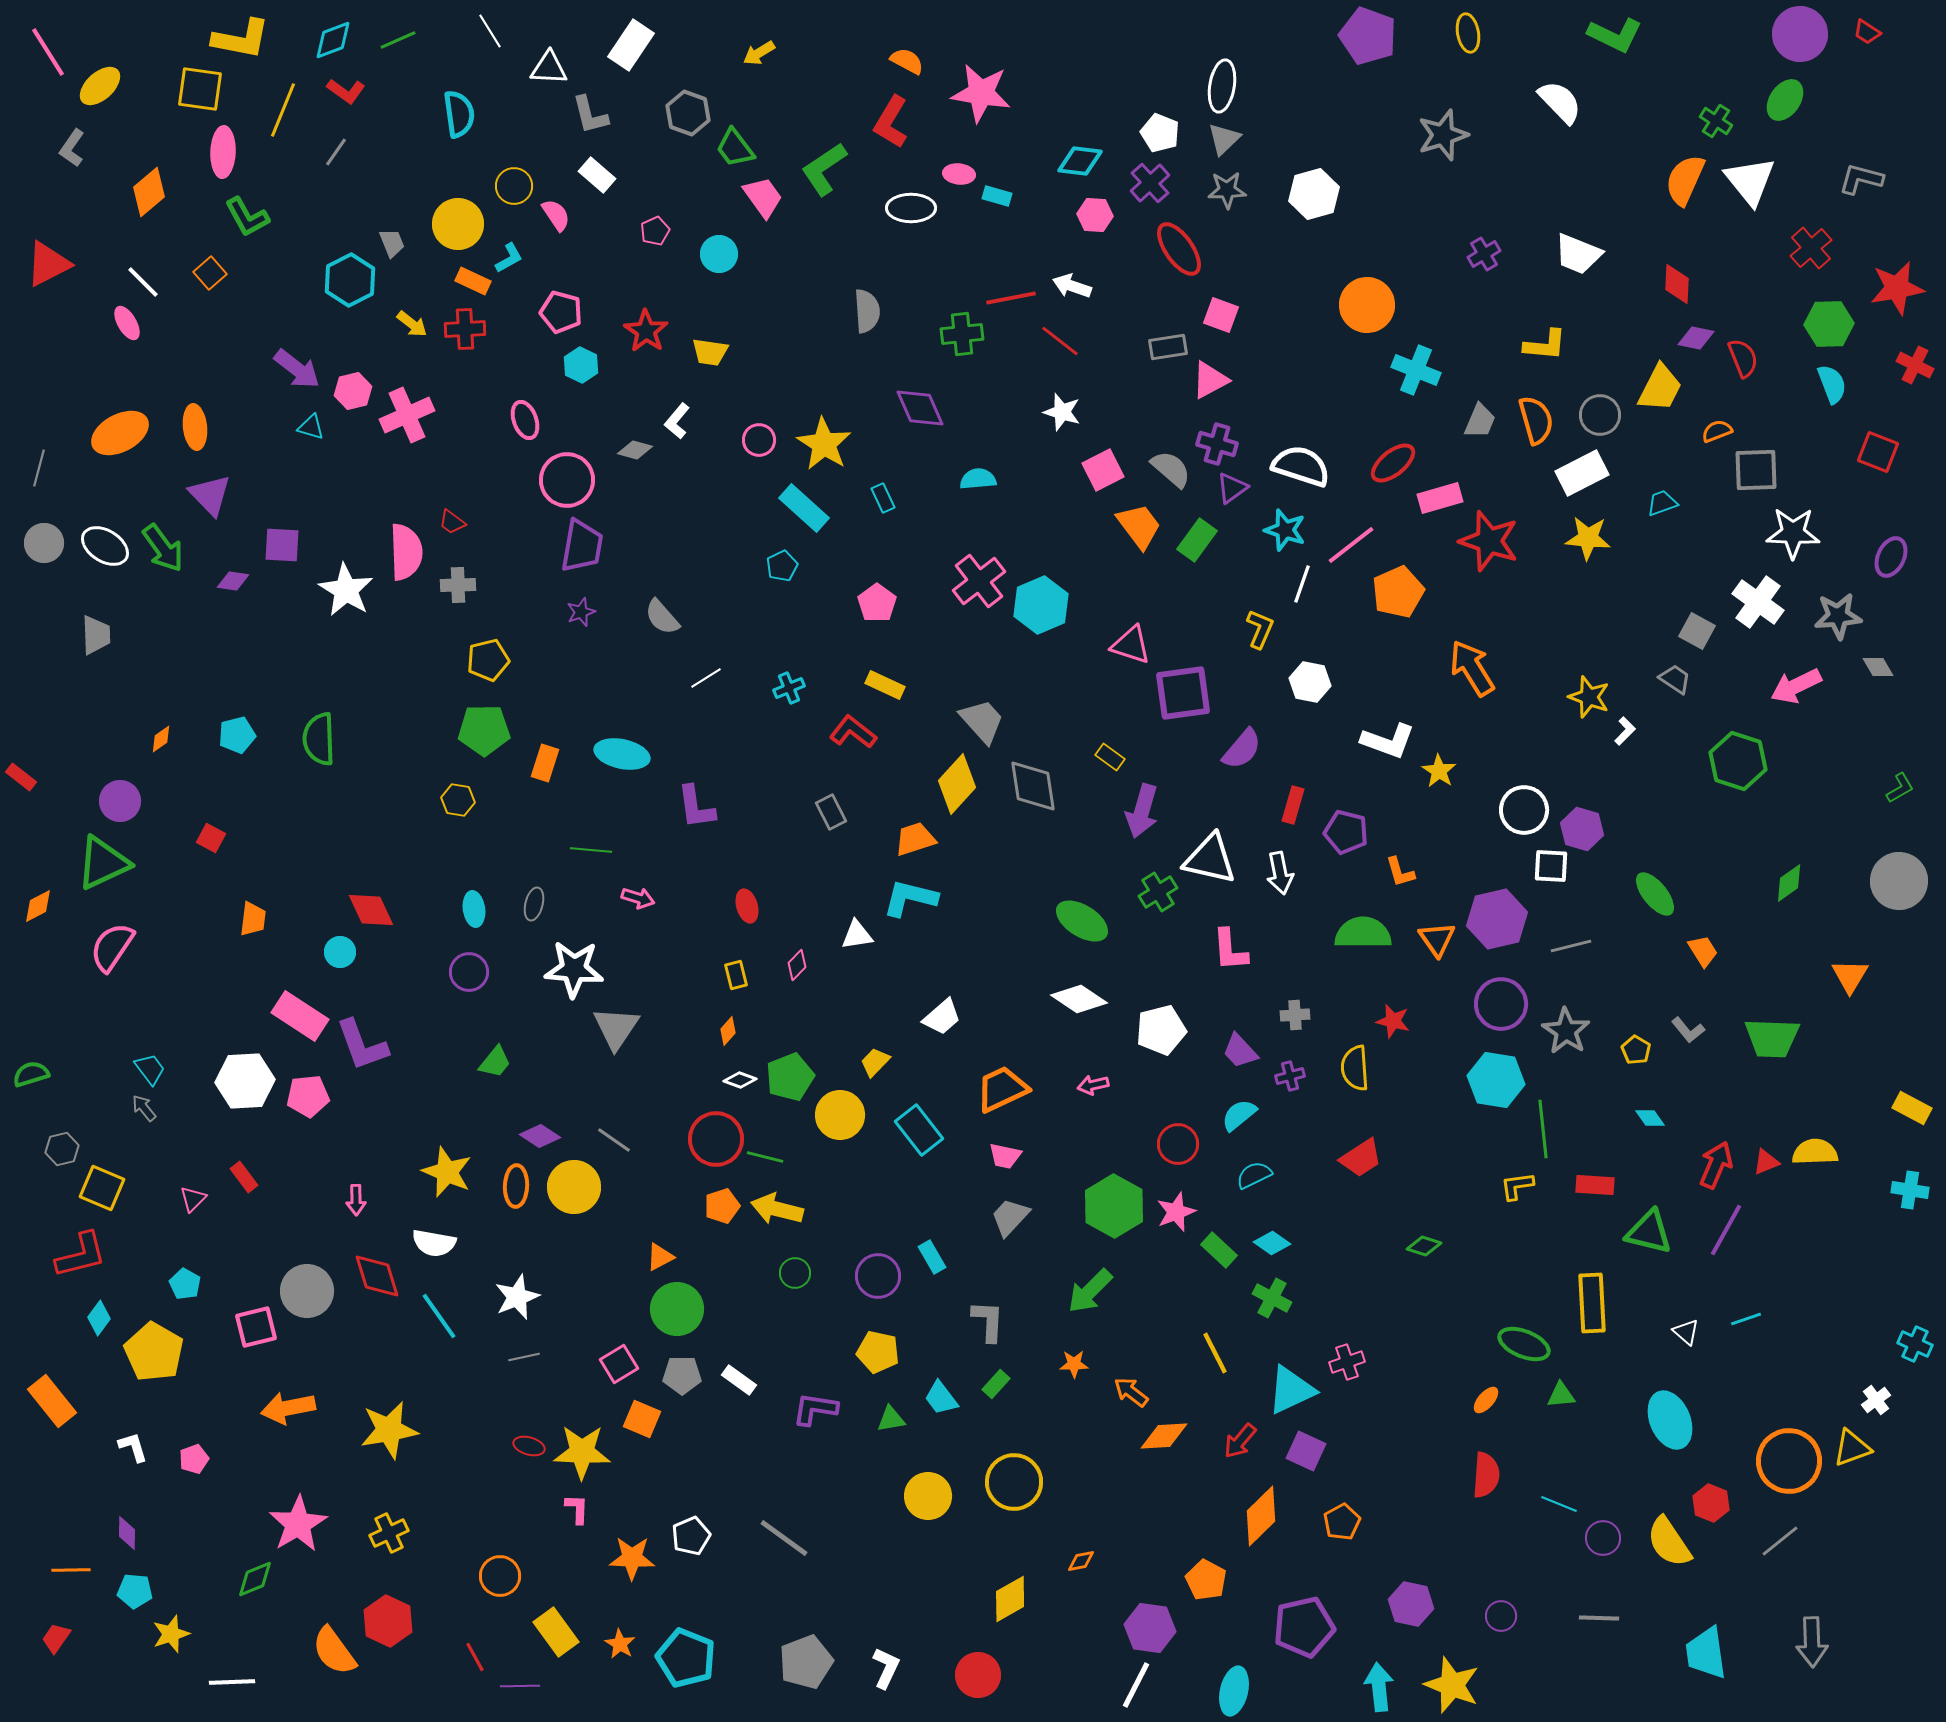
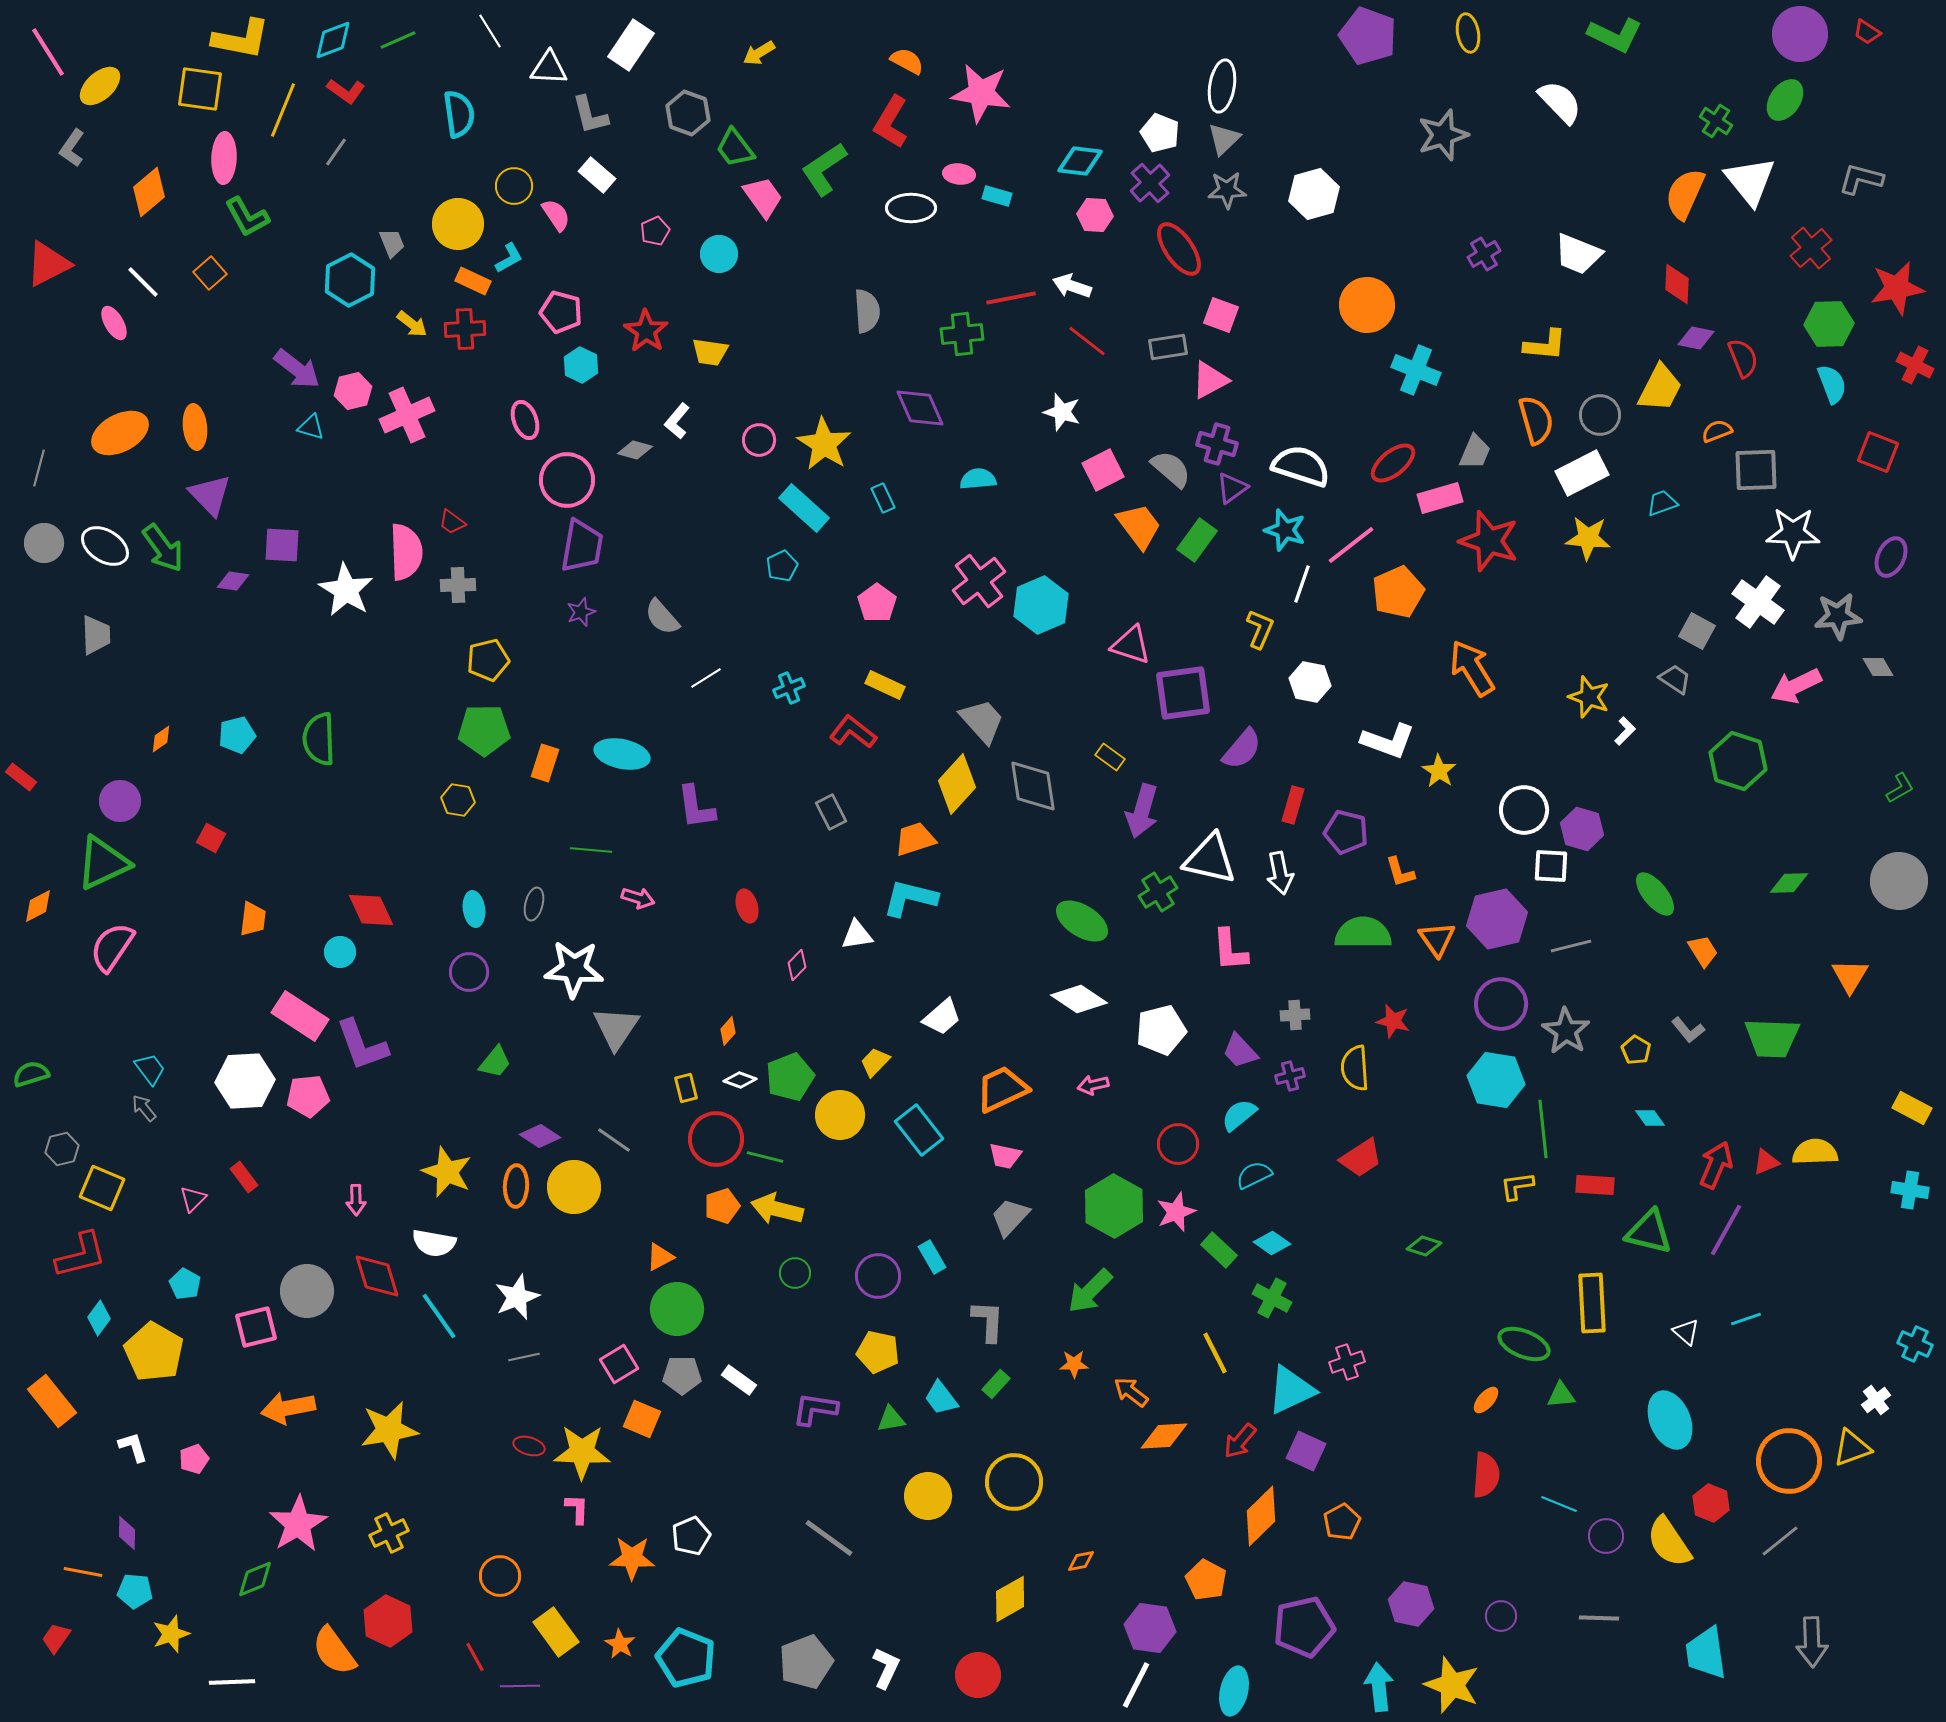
pink ellipse at (223, 152): moved 1 px right, 6 px down
orange semicircle at (1685, 180): moved 14 px down
pink ellipse at (127, 323): moved 13 px left
red line at (1060, 341): moved 27 px right
gray trapezoid at (1480, 421): moved 5 px left, 31 px down
green diamond at (1789, 883): rotated 33 degrees clockwise
yellow rectangle at (736, 975): moved 50 px left, 113 px down
gray line at (784, 1538): moved 45 px right
purple circle at (1603, 1538): moved 3 px right, 2 px up
orange line at (71, 1570): moved 12 px right, 2 px down; rotated 12 degrees clockwise
